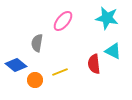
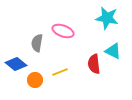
pink ellipse: moved 10 px down; rotated 70 degrees clockwise
blue diamond: moved 1 px up
